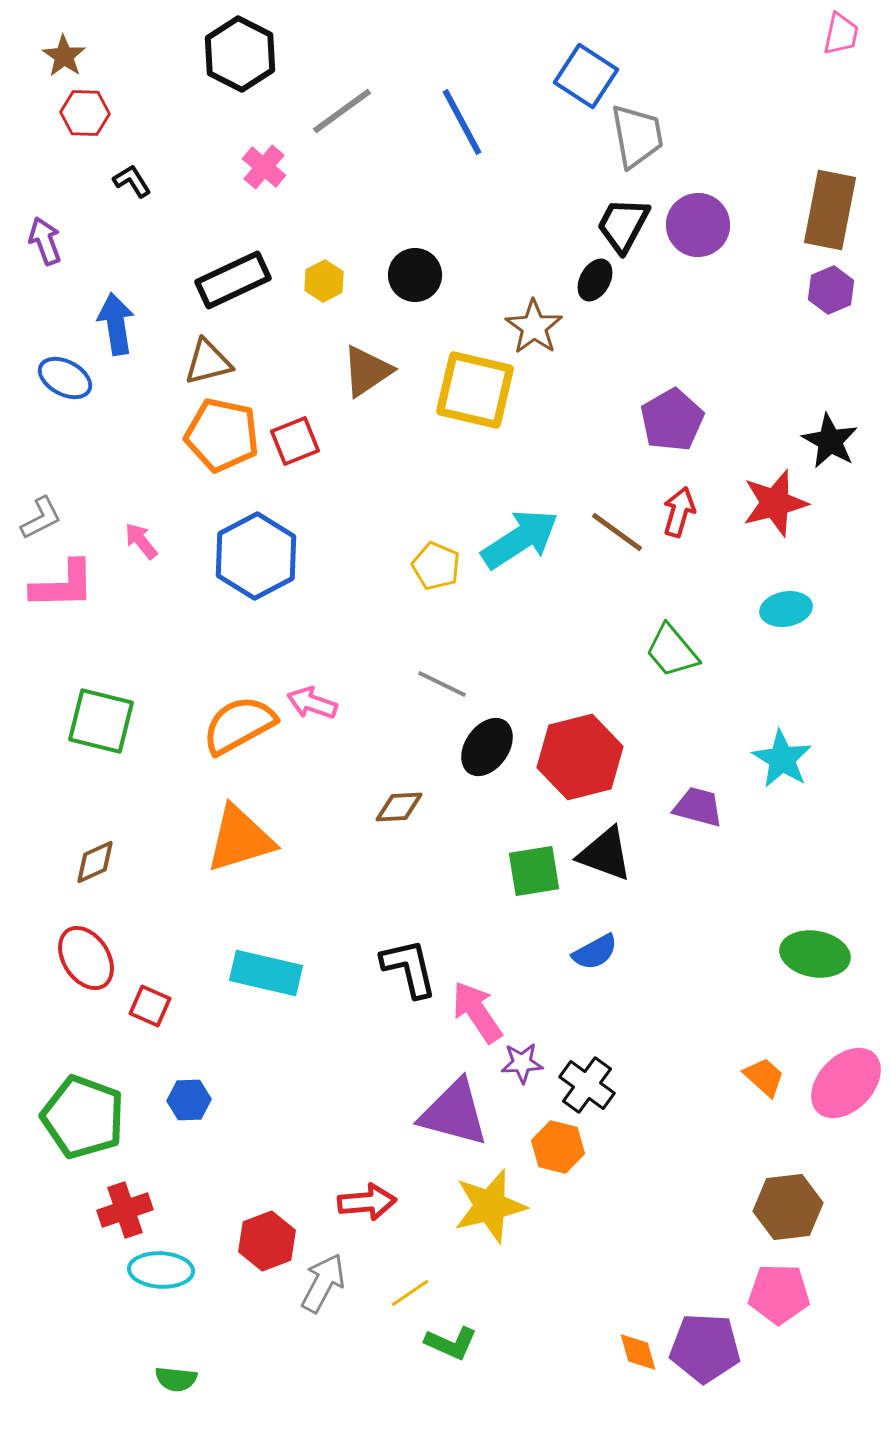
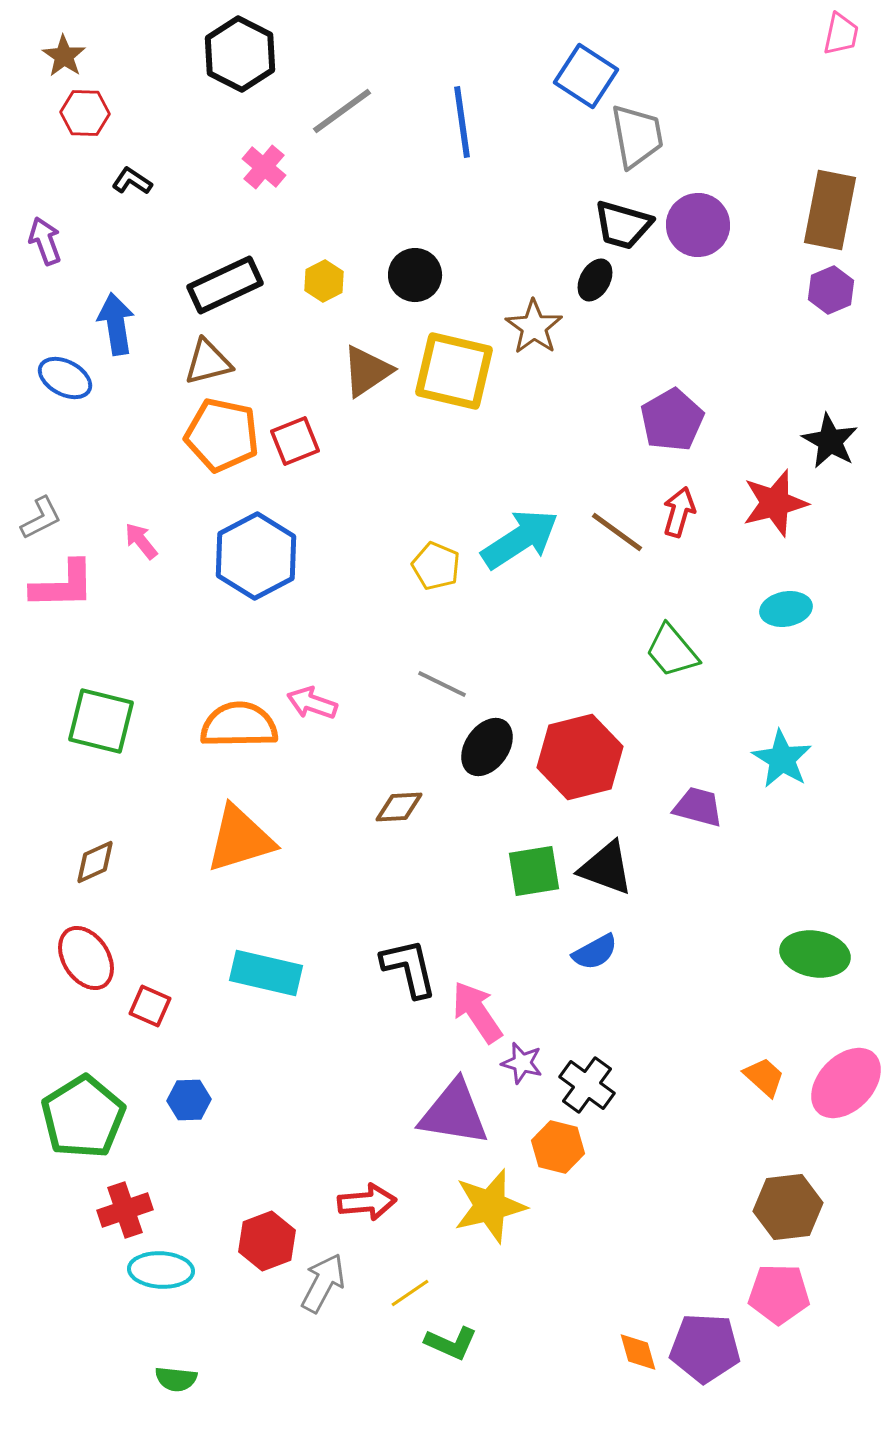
blue line at (462, 122): rotated 20 degrees clockwise
black L-shape at (132, 181): rotated 24 degrees counterclockwise
black trapezoid at (623, 225): rotated 102 degrees counterclockwise
black rectangle at (233, 280): moved 8 px left, 5 px down
yellow square at (475, 390): moved 21 px left, 19 px up
orange semicircle at (239, 725): rotated 28 degrees clockwise
black triangle at (605, 854): moved 1 px right, 14 px down
purple star at (522, 1063): rotated 18 degrees clockwise
purple triangle at (454, 1113): rotated 6 degrees counterclockwise
green pentagon at (83, 1117): rotated 20 degrees clockwise
